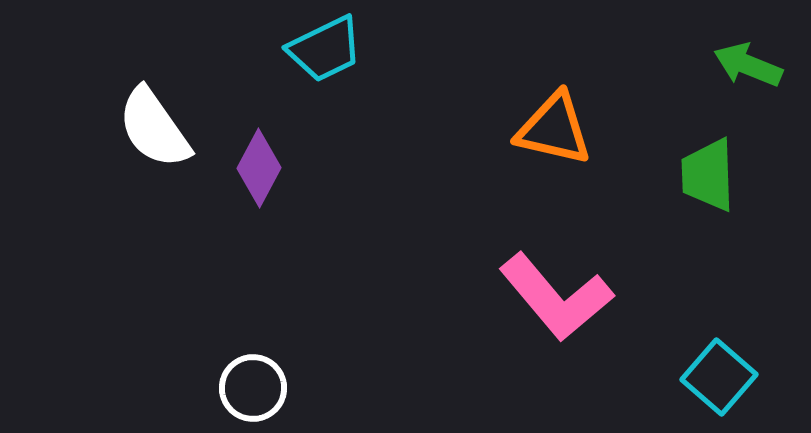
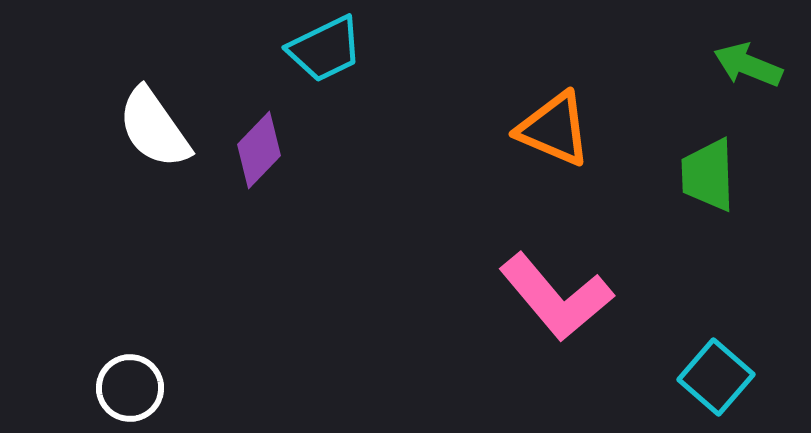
orange triangle: rotated 10 degrees clockwise
purple diamond: moved 18 px up; rotated 16 degrees clockwise
cyan square: moved 3 px left
white circle: moved 123 px left
